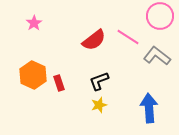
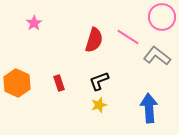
pink circle: moved 2 px right, 1 px down
red semicircle: rotated 35 degrees counterclockwise
orange hexagon: moved 16 px left, 8 px down
